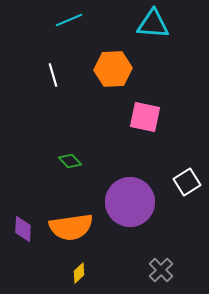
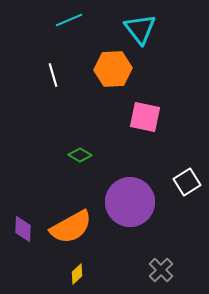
cyan triangle: moved 13 px left, 5 px down; rotated 48 degrees clockwise
green diamond: moved 10 px right, 6 px up; rotated 15 degrees counterclockwise
orange semicircle: rotated 21 degrees counterclockwise
yellow diamond: moved 2 px left, 1 px down
